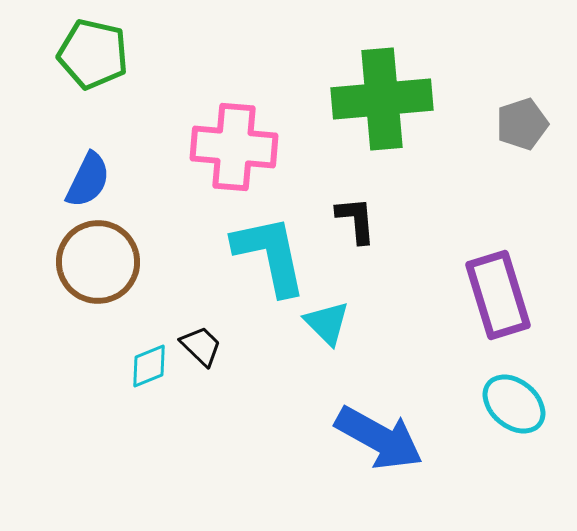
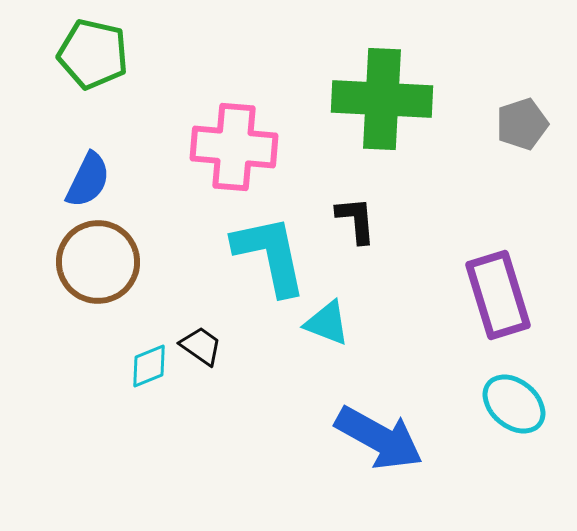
green cross: rotated 8 degrees clockwise
cyan triangle: rotated 24 degrees counterclockwise
black trapezoid: rotated 9 degrees counterclockwise
